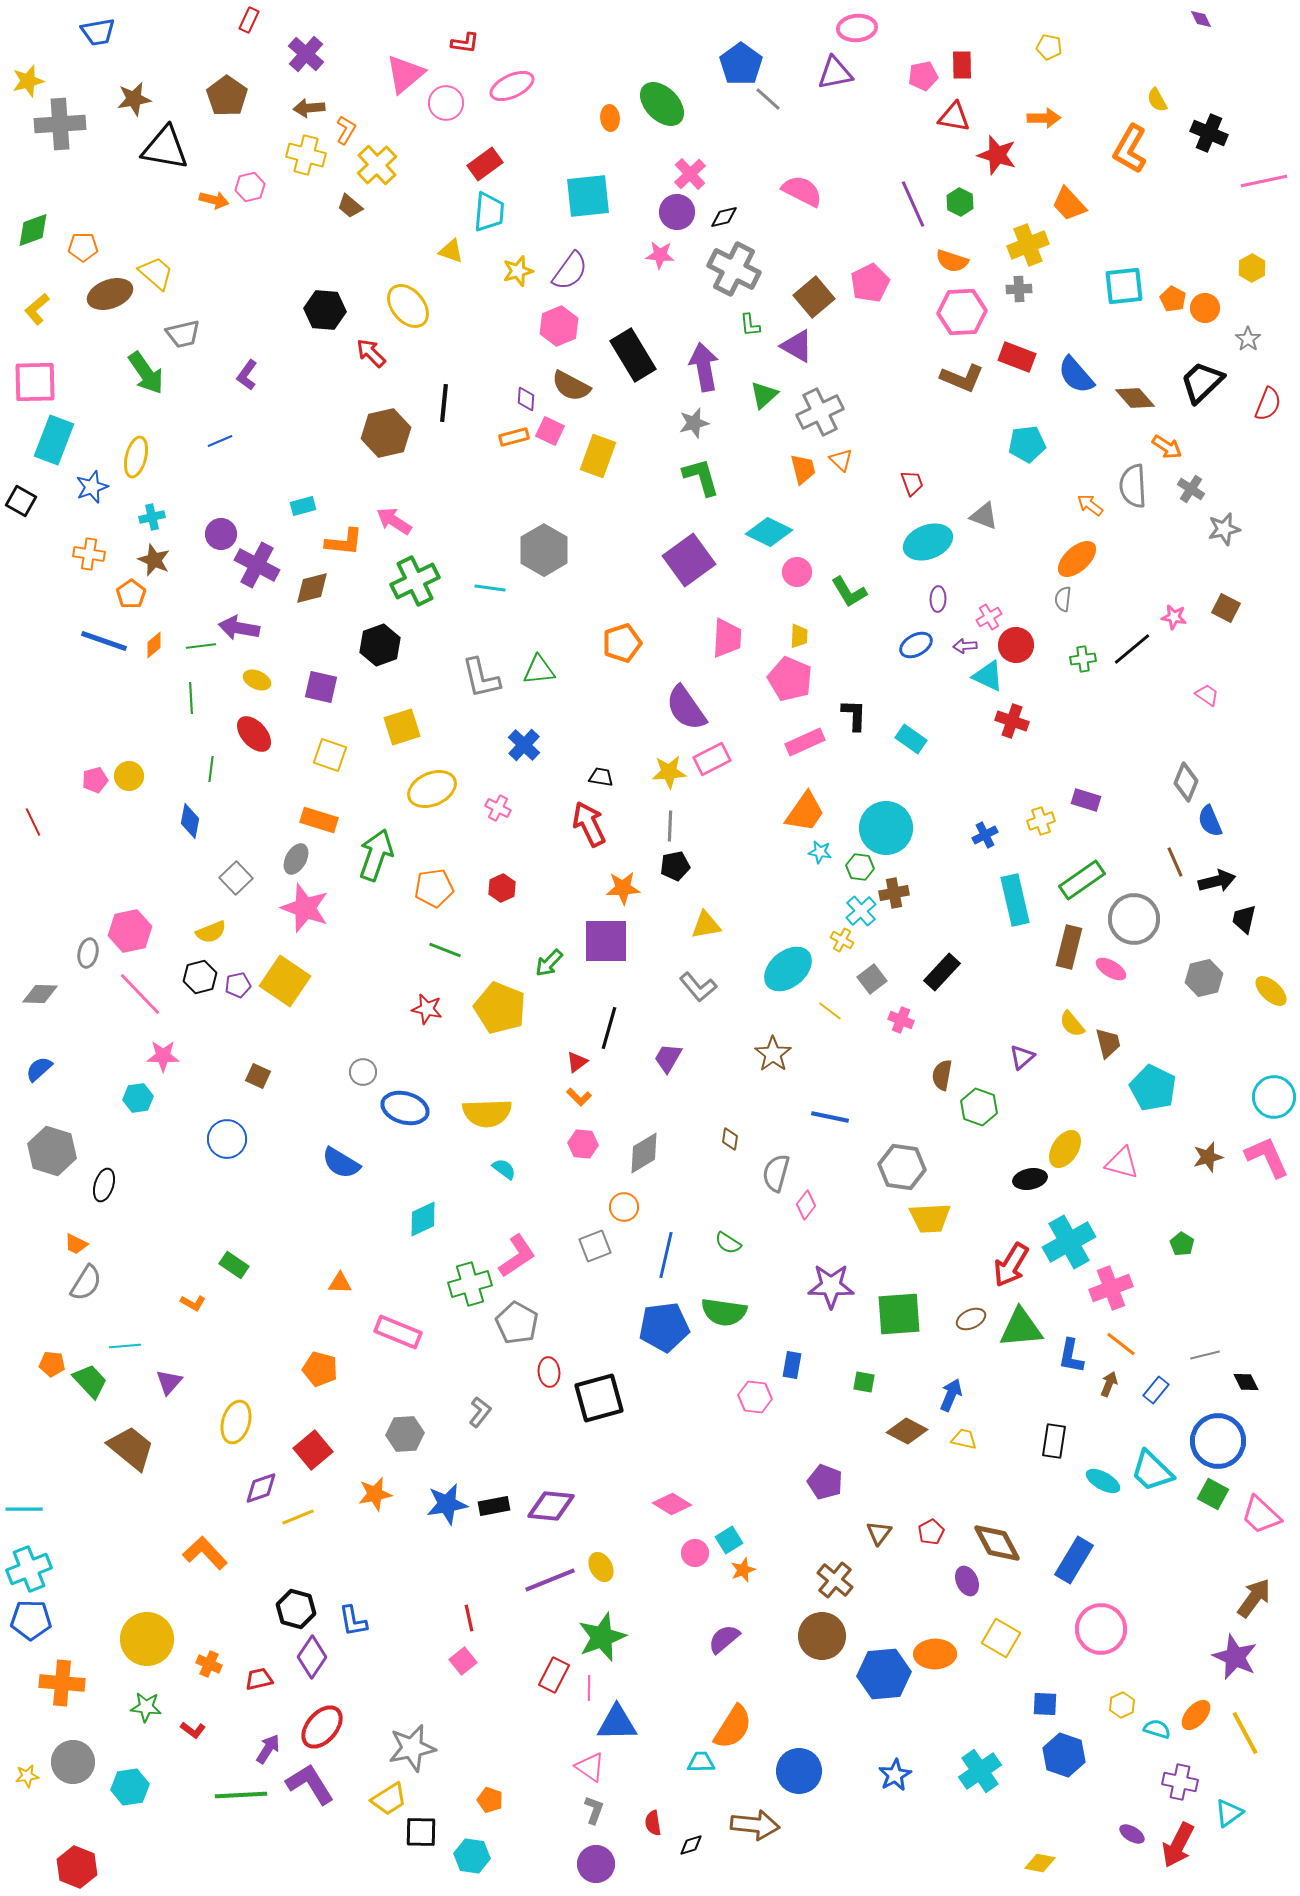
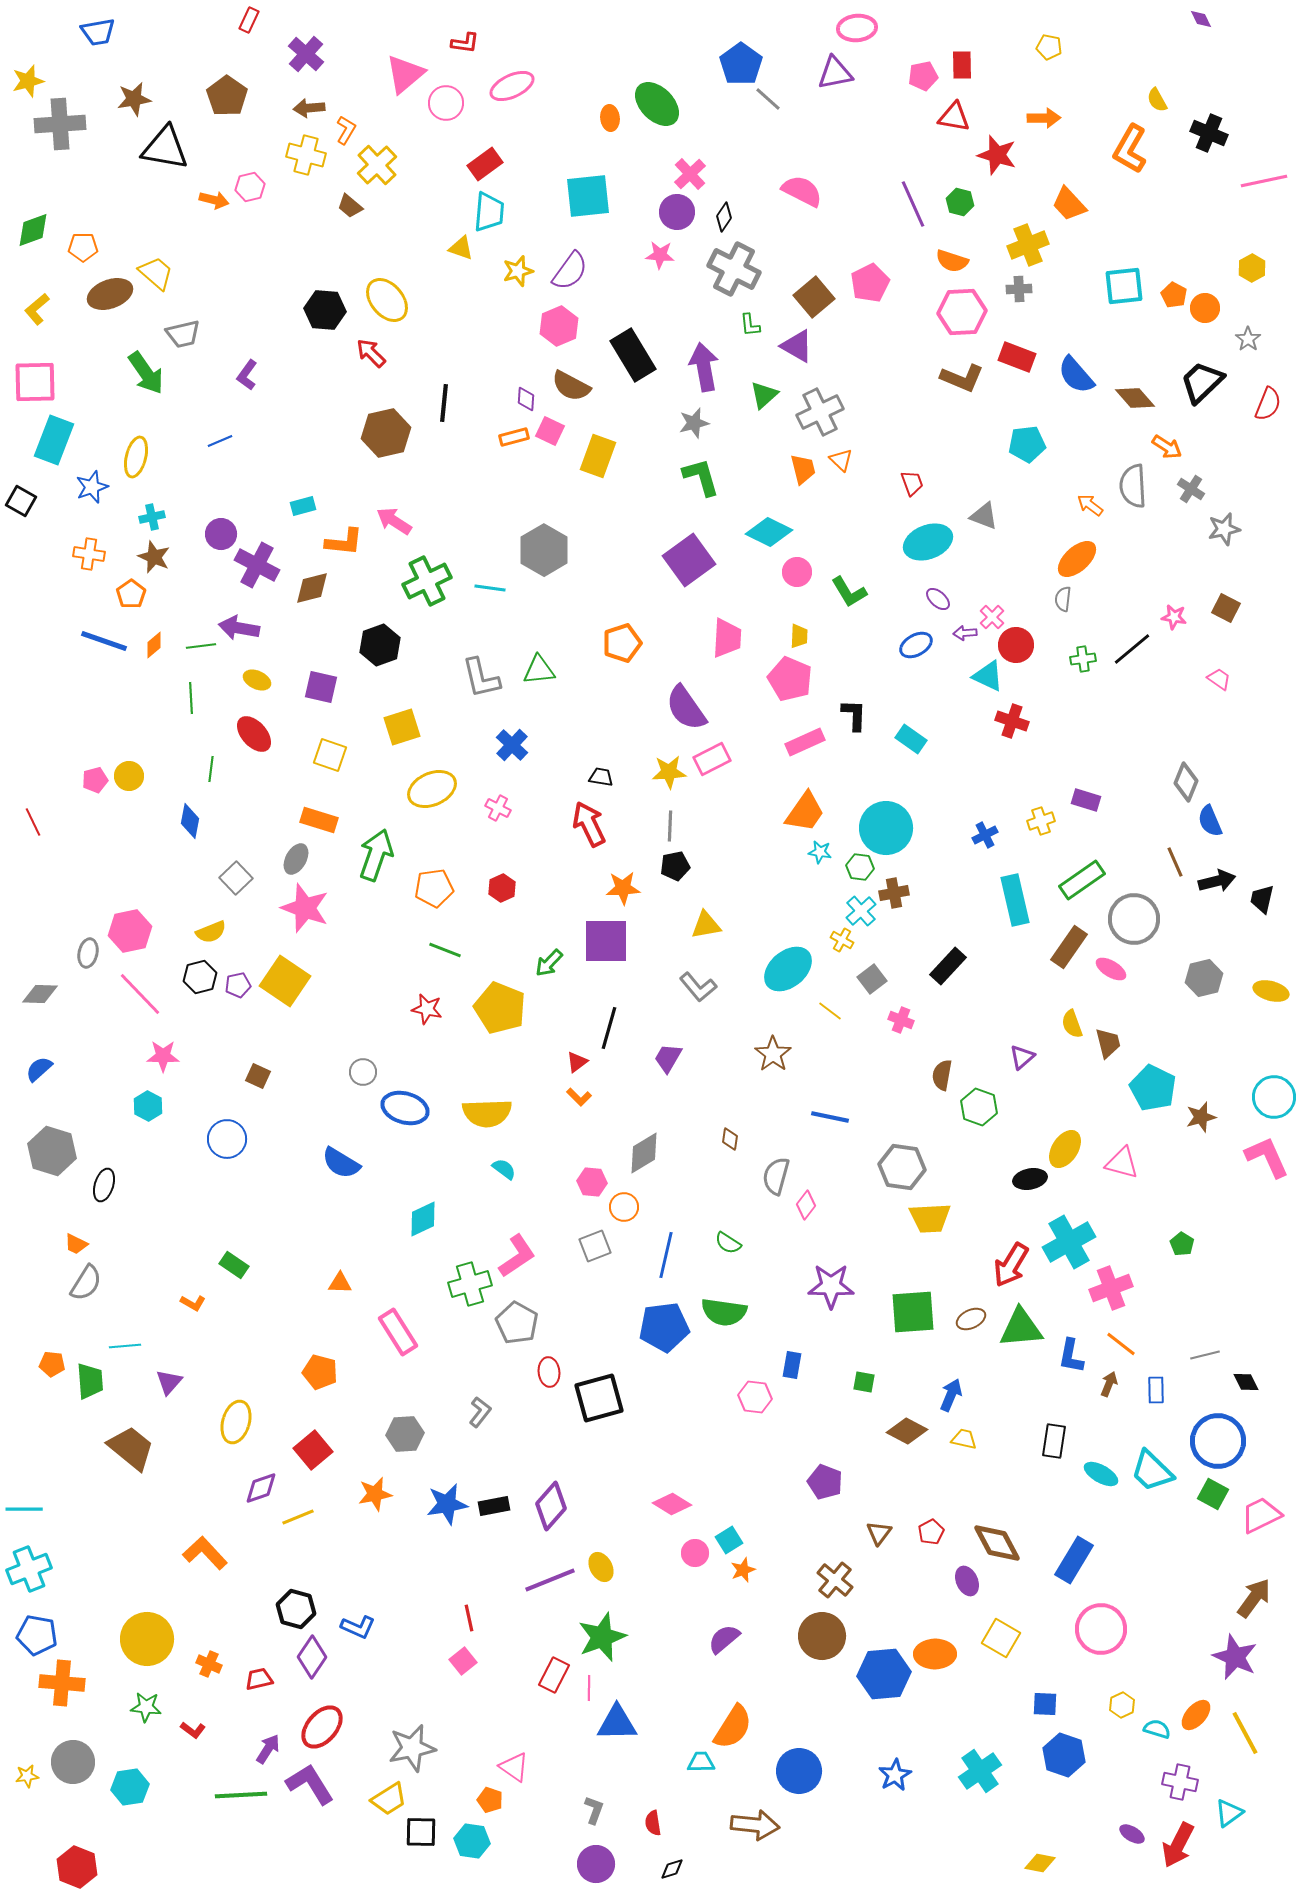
green ellipse at (662, 104): moved 5 px left
green hexagon at (960, 202): rotated 12 degrees counterclockwise
black diamond at (724, 217): rotated 44 degrees counterclockwise
yellow triangle at (451, 251): moved 10 px right, 3 px up
orange pentagon at (1173, 299): moved 1 px right, 4 px up
yellow ellipse at (408, 306): moved 21 px left, 6 px up
brown star at (154, 560): moved 3 px up
green cross at (415, 581): moved 12 px right
purple ellipse at (938, 599): rotated 50 degrees counterclockwise
pink cross at (989, 617): moved 3 px right; rotated 15 degrees counterclockwise
purple arrow at (965, 646): moved 13 px up
pink trapezoid at (1207, 695): moved 12 px right, 16 px up
blue cross at (524, 745): moved 12 px left
black trapezoid at (1244, 919): moved 18 px right, 20 px up
brown rectangle at (1069, 947): rotated 21 degrees clockwise
black rectangle at (942, 972): moved 6 px right, 6 px up
yellow ellipse at (1271, 991): rotated 28 degrees counterclockwise
yellow semicircle at (1072, 1024): rotated 20 degrees clockwise
cyan hexagon at (138, 1098): moved 10 px right, 8 px down; rotated 24 degrees counterclockwise
pink hexagon at (583, 1144): moved 9 px right, 38 px down
brown star at (1208, 1157): moved 7 px left, 40 px up
gray semicircle at (776, 1173): moved 3 px down
green square at (899, 1314): moved 14 px right, 2 px up
pink rectangle at (398, 1332): rotated 36 degrees clockwise
orange pentagon at (320, 1369): moved 3 px down
green trapezoid at (90, 1381): rotated 39 degrees clockwise
blue rectangle at (1156, 1390): rotated 40 degrees counterclockwise
cyan ellipse at (1103, 1481): moved 2 px left, 7 px up
purple diamond at (551, 1506): rotated 54 degrees counterclockwise
pink trapezoid at (1261, 1515): rotated 111 degrees clockwise
blue pentagon at (31, 1620): moved 6 px right, 15 px down; rotated 9 degrees clockwise
blue L-shape at (353, 1621): moved 5 px right, 6 px down; rotated 56 degrees counterclockwise
pink triangle at (590, 1767): moved 76 px left
black diamond at (691, 1845): moved 19 px left, 24 px down
cyan hexagon at (472, 1856): moved 15 px up
